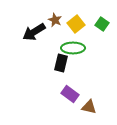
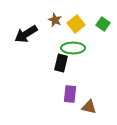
green square: moved 1 px right
black arrow: moved 8 px left, 2 px down
purple rectangle: rotated 60 degrees clockwise
